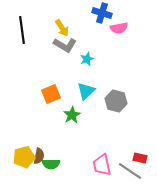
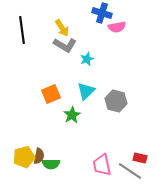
pink semicircle: moved 2 px left, 1 px up
